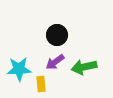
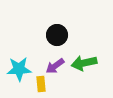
purple arrow: moved 4 px down
green arrow: moved 4 px up
